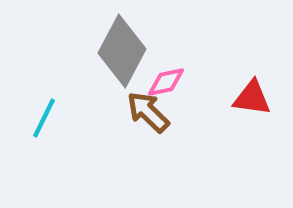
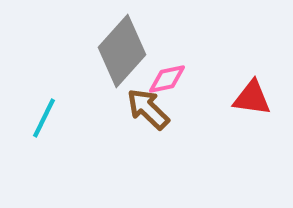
gray diamond: rotated 14 degrees clockwise
pink diamond: moved 1 px right, 3 px up
brown arrow: moved 3 px up
